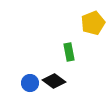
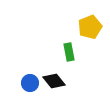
yellow pentagon: moved 3 px left, 4 px down
black diamond: rotated 15 degrees clockwise
